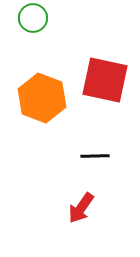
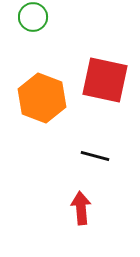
green circle: moved 1 px up
black line: rotated 16 degrees clockwise
red arrow: rotated 140 degrees clockwise
